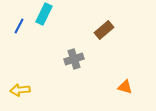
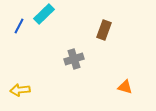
cyan rectangle: rotated 20 degrees clockwise
brown rectangle: rotated 30 degrees counterclockwise
